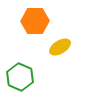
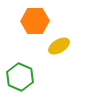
yellow ellipse: moved 1 px left, 1 px up
